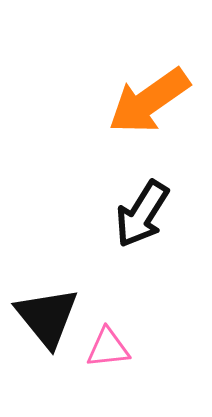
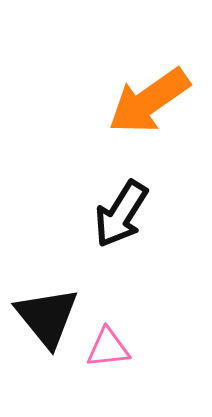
black arrow: moved 21 px left
